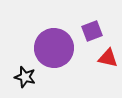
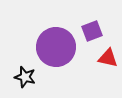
purple circle: moved 2 px right, 1 px up
